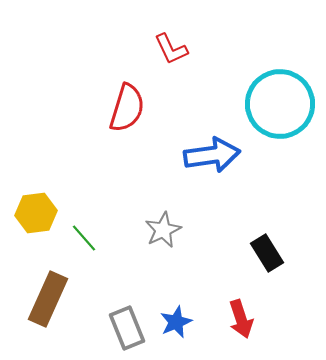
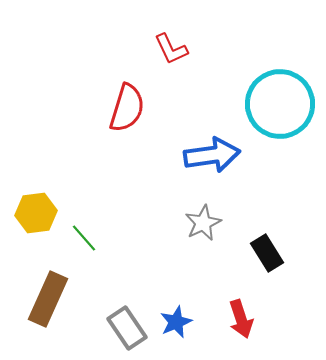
gray star: moved 40 px right, 7 px up
gray rectangle: rotated 12 degrees counterclockwise
